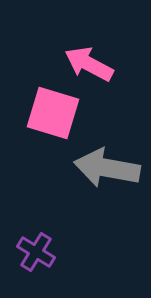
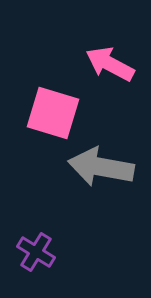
pink arrow: moved 21 px right
gray arrow: moved 6 px left, 1 px up
